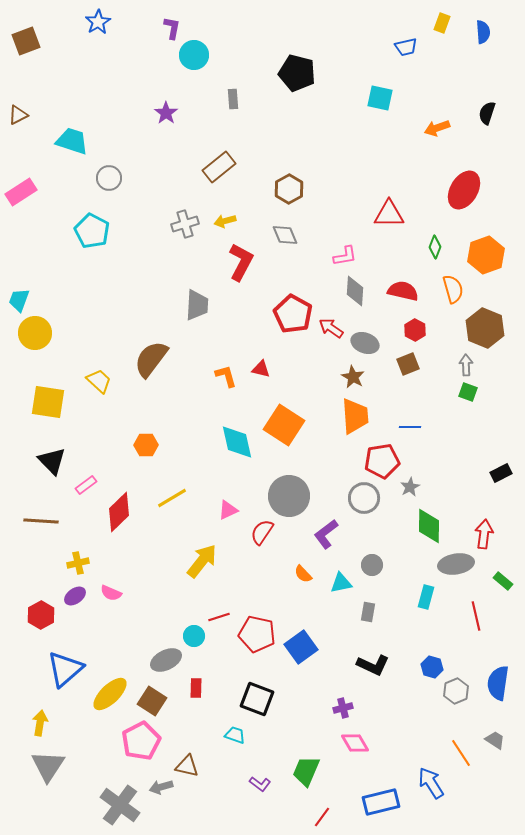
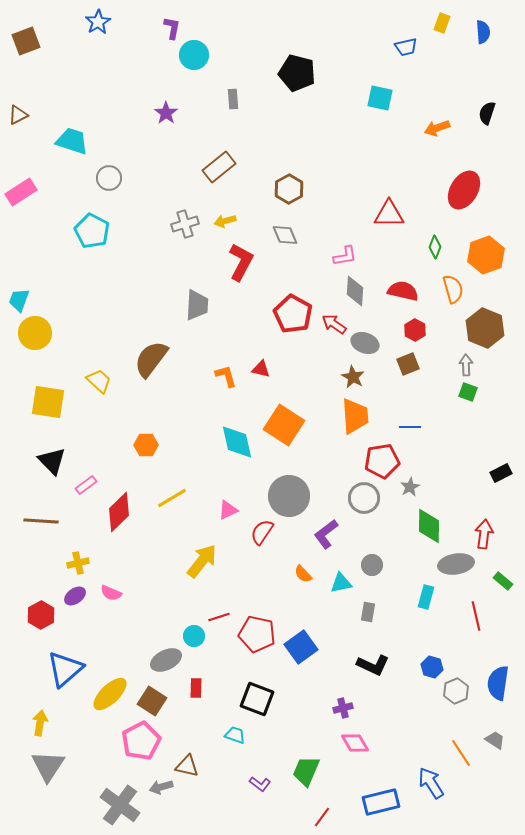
red arrow at (331, 328): moved 3 px right, 4 px up
